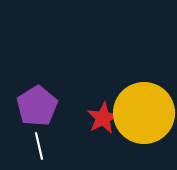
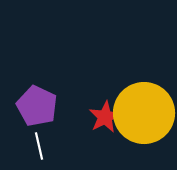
purple pentagon: rotated 15 degrees counterclockwise
red star: moved 2 px right, 1 px up
